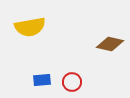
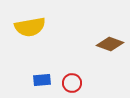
brown diamond: rotated 8 degrees clockwise
red circle: moved 1 px down
